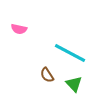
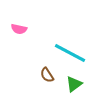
green triangle: rotated 36 degrees clockwise
